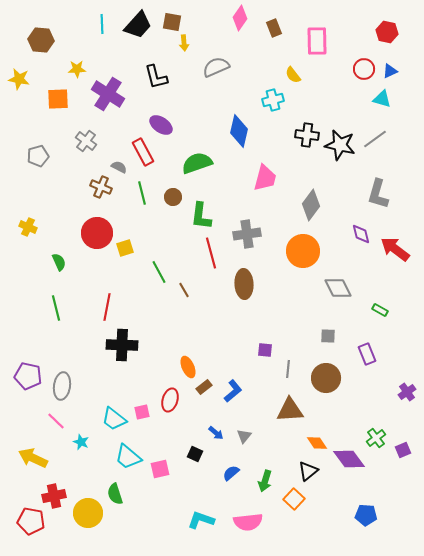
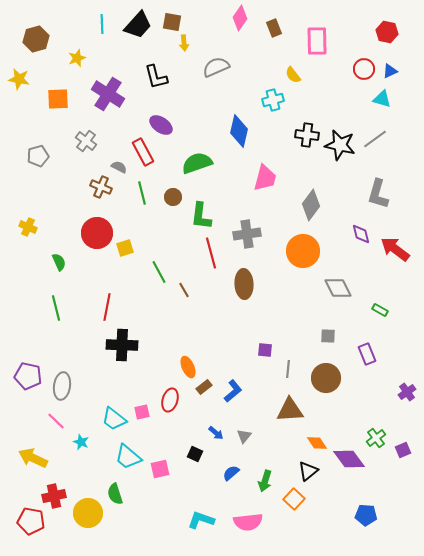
brown hexagon at (41, 40): moved 5 px left, 1 px up; rotated 20 degrees counterclockwise
yellow star at (77, 69): moved 11 px up; rotated 18 degrees counterclockwise
